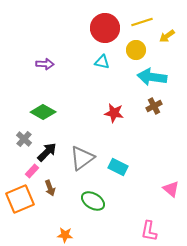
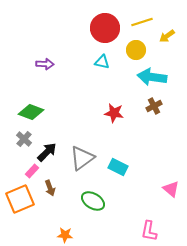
green diamond: moved 12 px left; rotated 10 degrees counterclockwise
